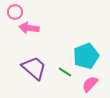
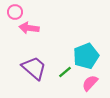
green line: rotated 72 degrees counterclockwise
pink semicircle: moved 1 px up
